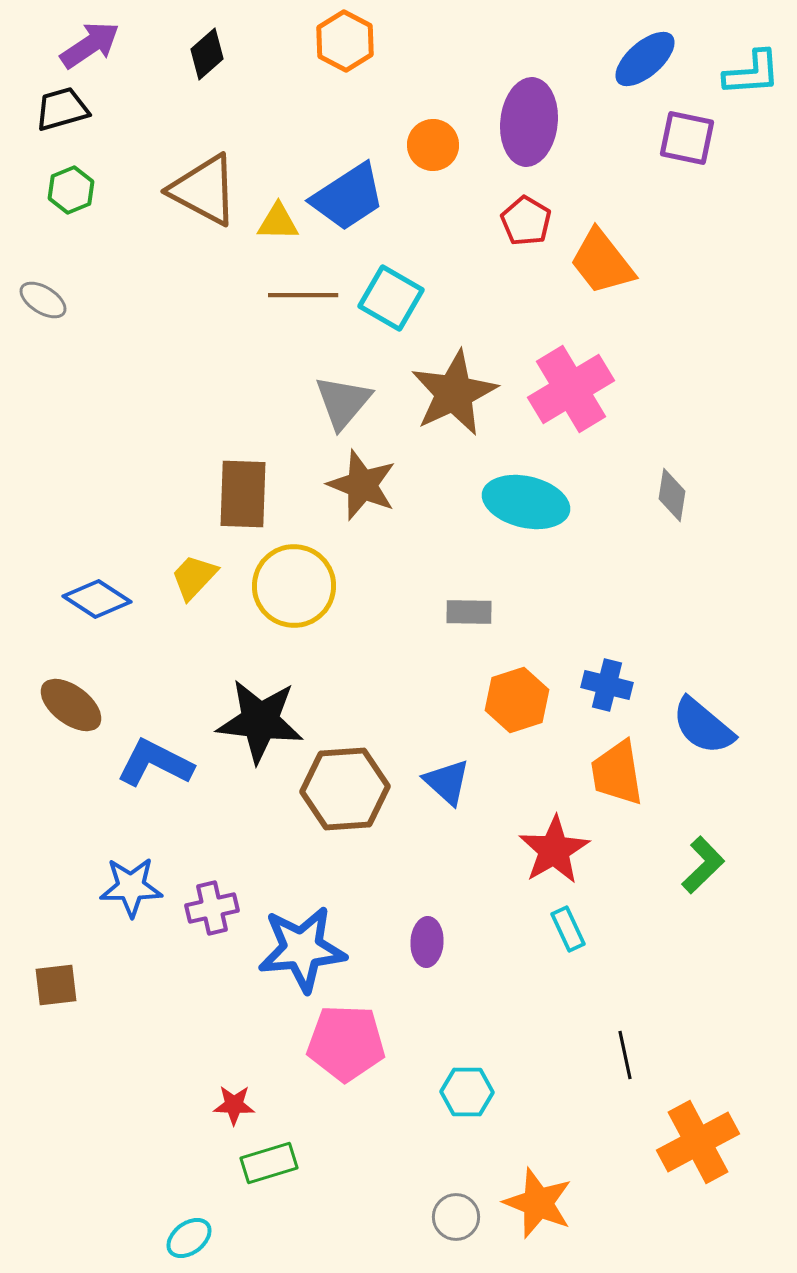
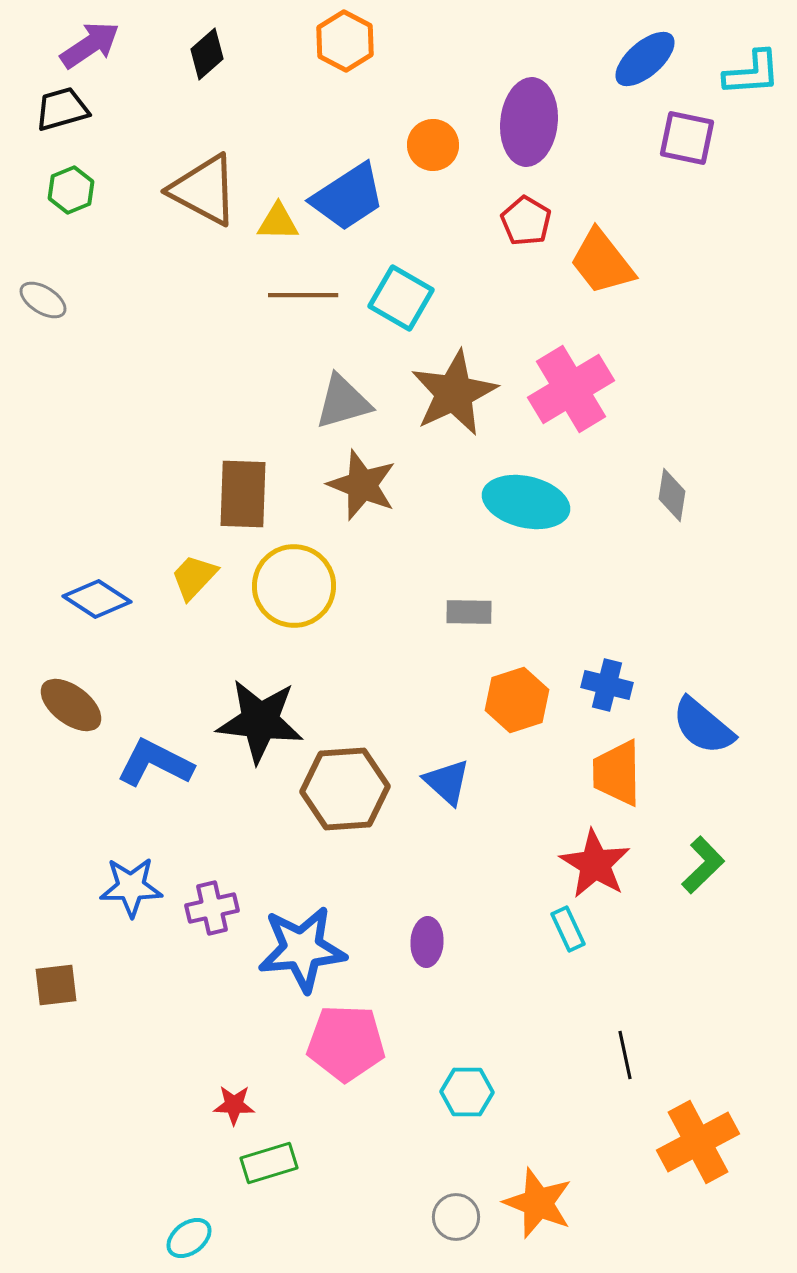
cyan square at (391, 298): moved 10 px right
gray triangle at (343, 402): rotated 34 degrees clockwise
orange trapezoid at (617, 773): rotated 8 degrees clockwise
red star at (554, 850): moved 41 px right, 14 px down; rotated 10 degrees counterclockwise
